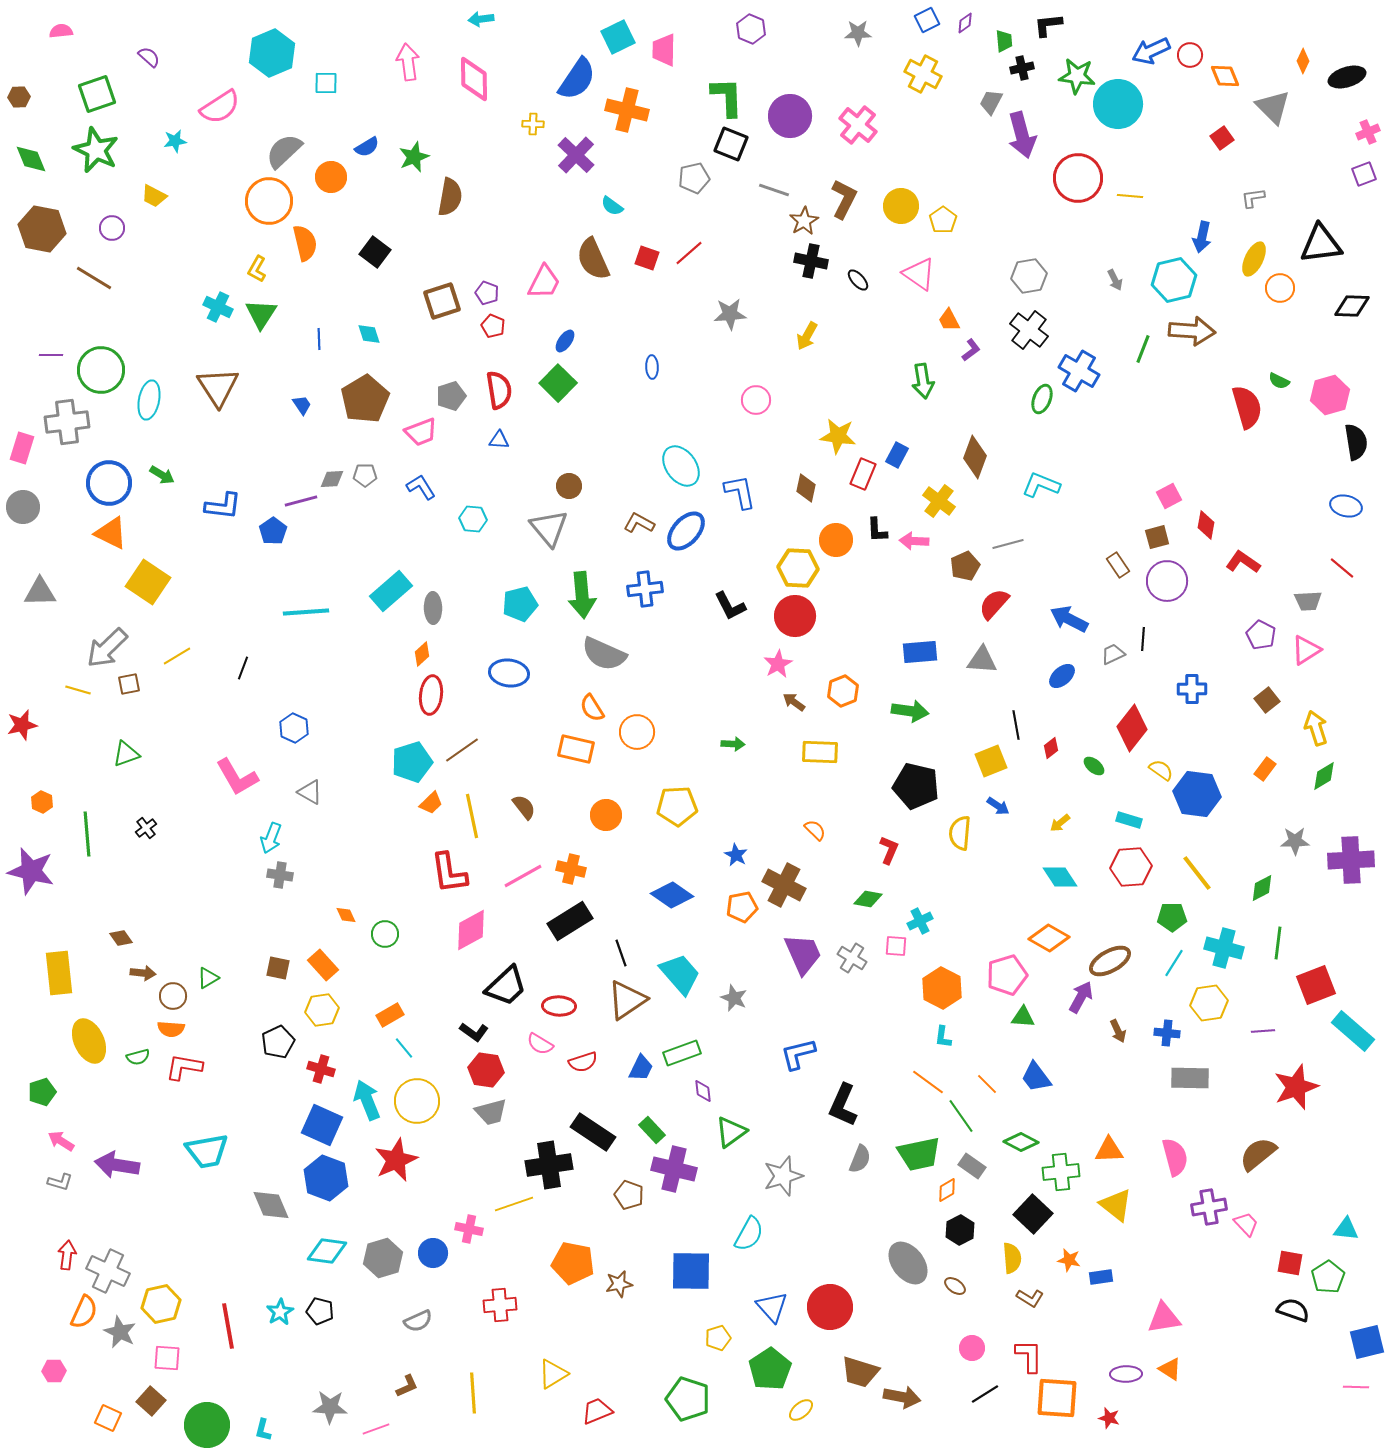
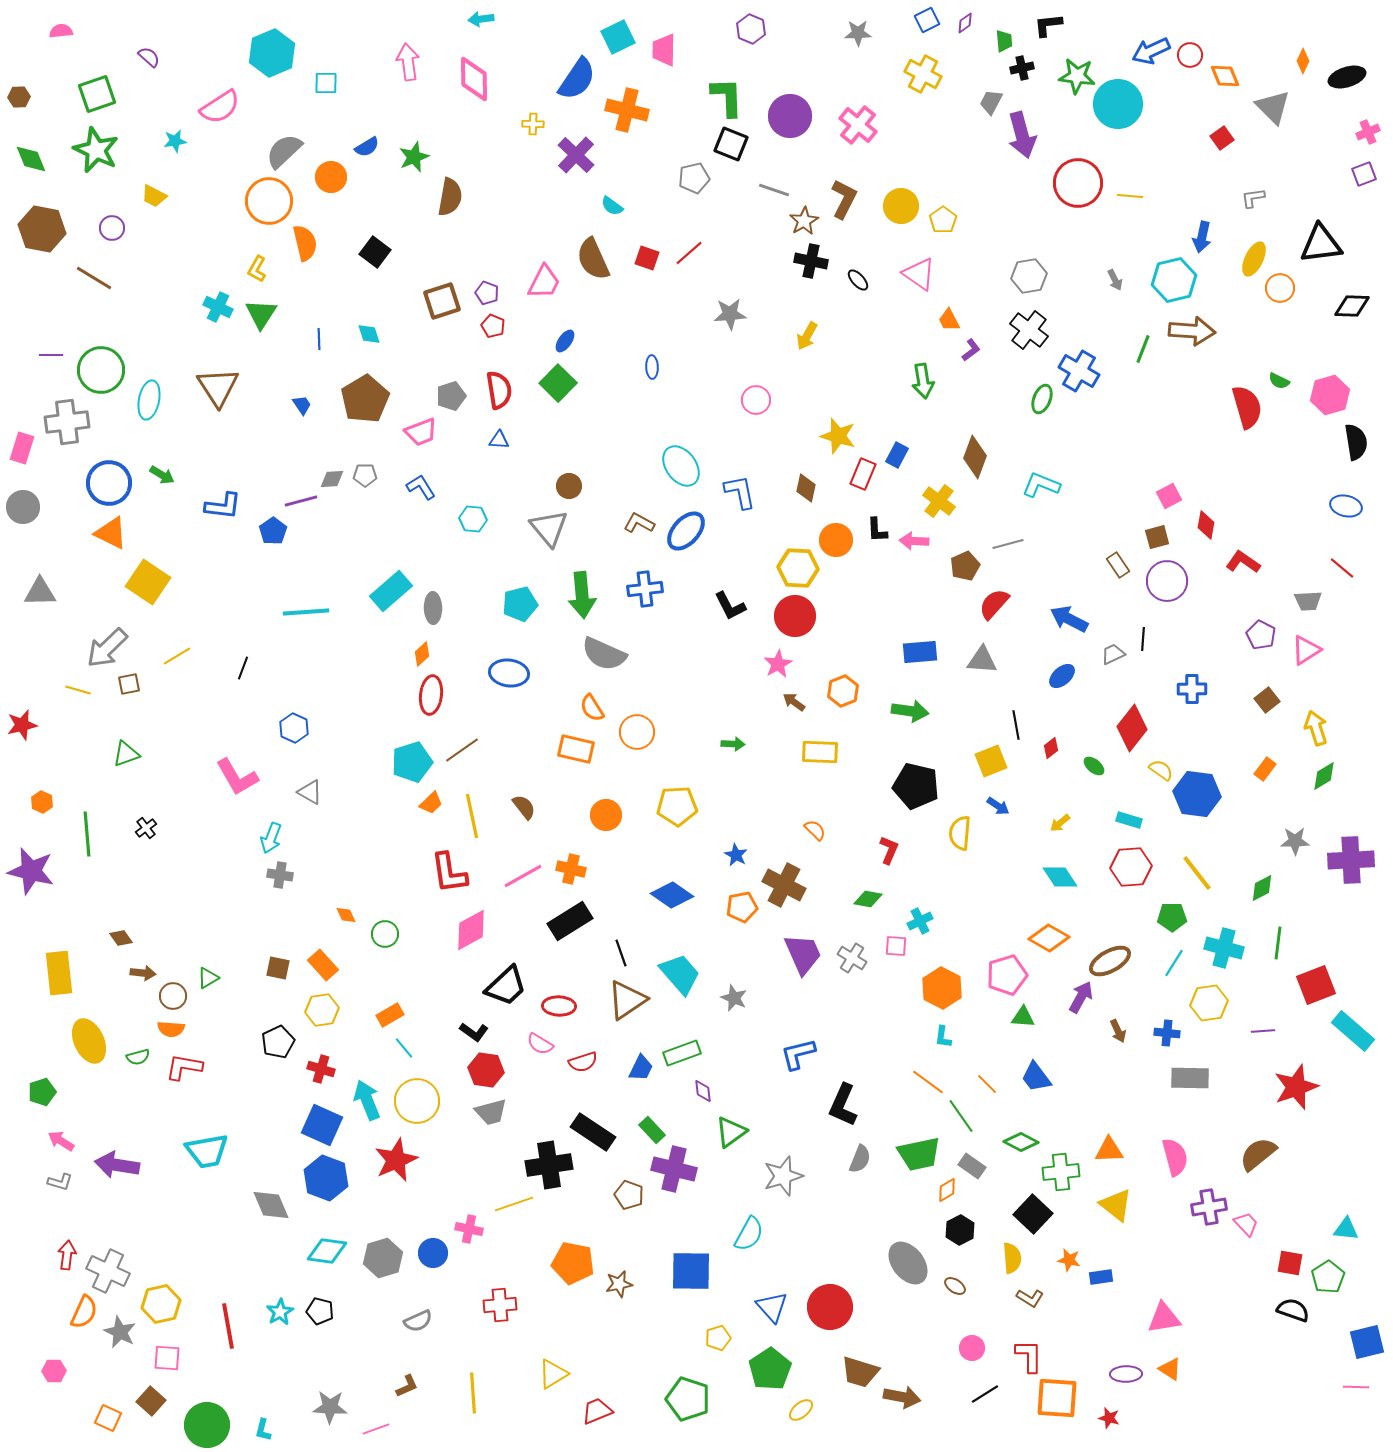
red circle at (1078, 178): moved 5 px down
yellow star at (838, 436): rotated 9 degrees clockwise
